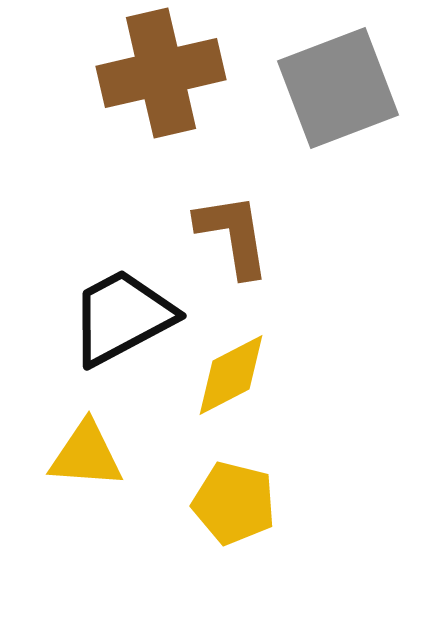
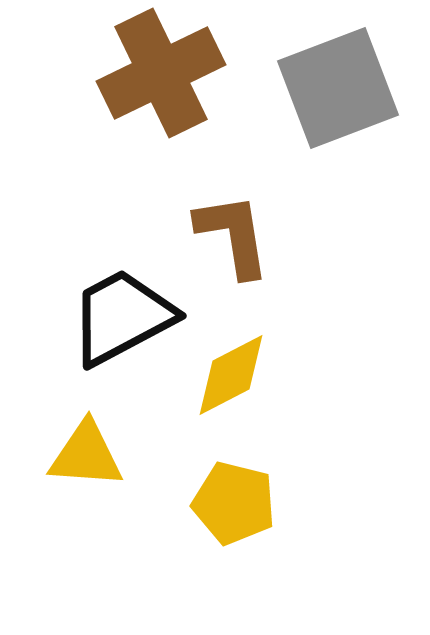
brown cross: rotated 13 degrees counterclockwise
